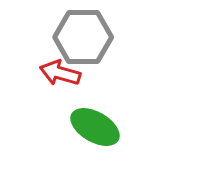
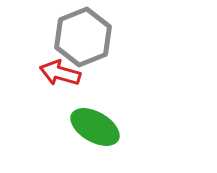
gray hexagon: rotated 22 degrees counterclockwise
